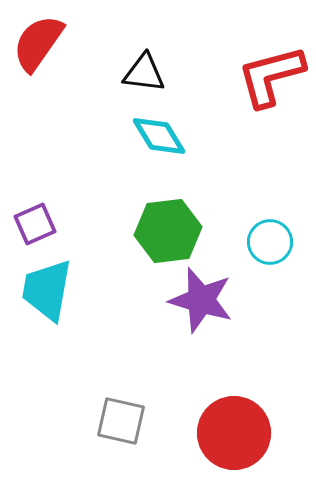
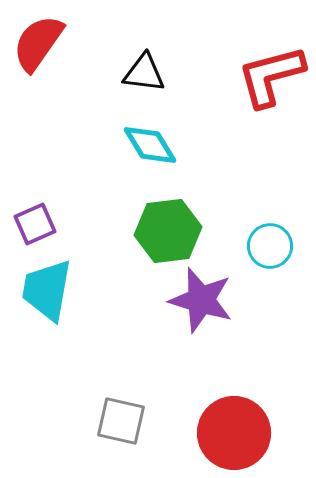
cyan diamond: moved 9 px left, 9 px down
cyan circle: moved 4 px down
